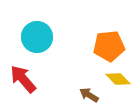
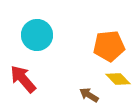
cyan circle: moved 2 px up
